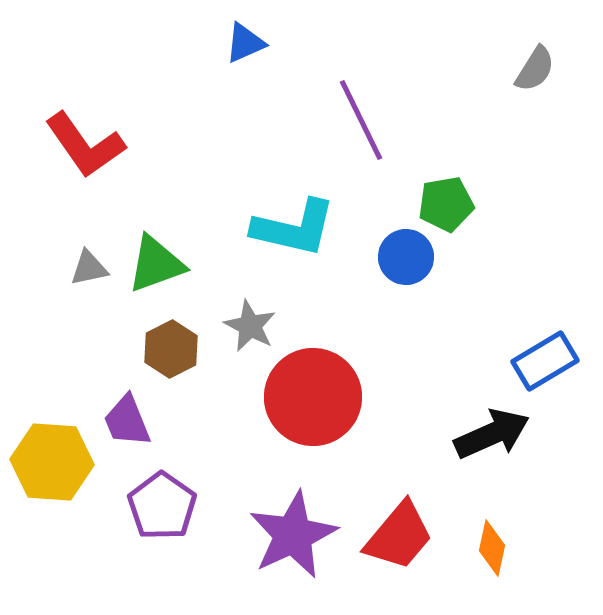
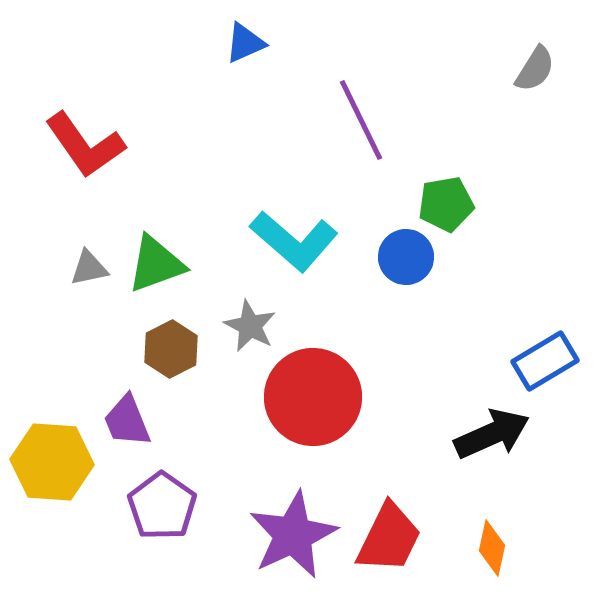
cyan L-shape: moved 13 px down; rotated 28 degrees clockwise
red trapezoid: moved 10 px left, 2 px down; rotated 14 degrees counterclockwise
